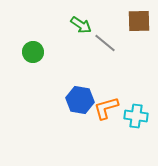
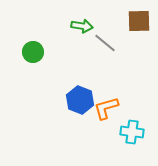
green arrow: moved 1 px right, 1 px down; rotated 25 degrees counterclockwise
blue hexagon: rotated 12 degrees clockwise
cyan cross: moved 4 px left, 16 px down
